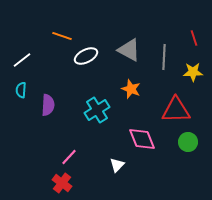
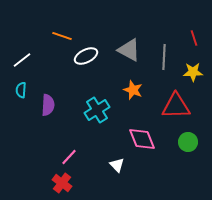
orange star: moved 2 px right, 1 px down
red triangle: moved 4 px up
white triangle: rotated 28 degrees counterclockwise
